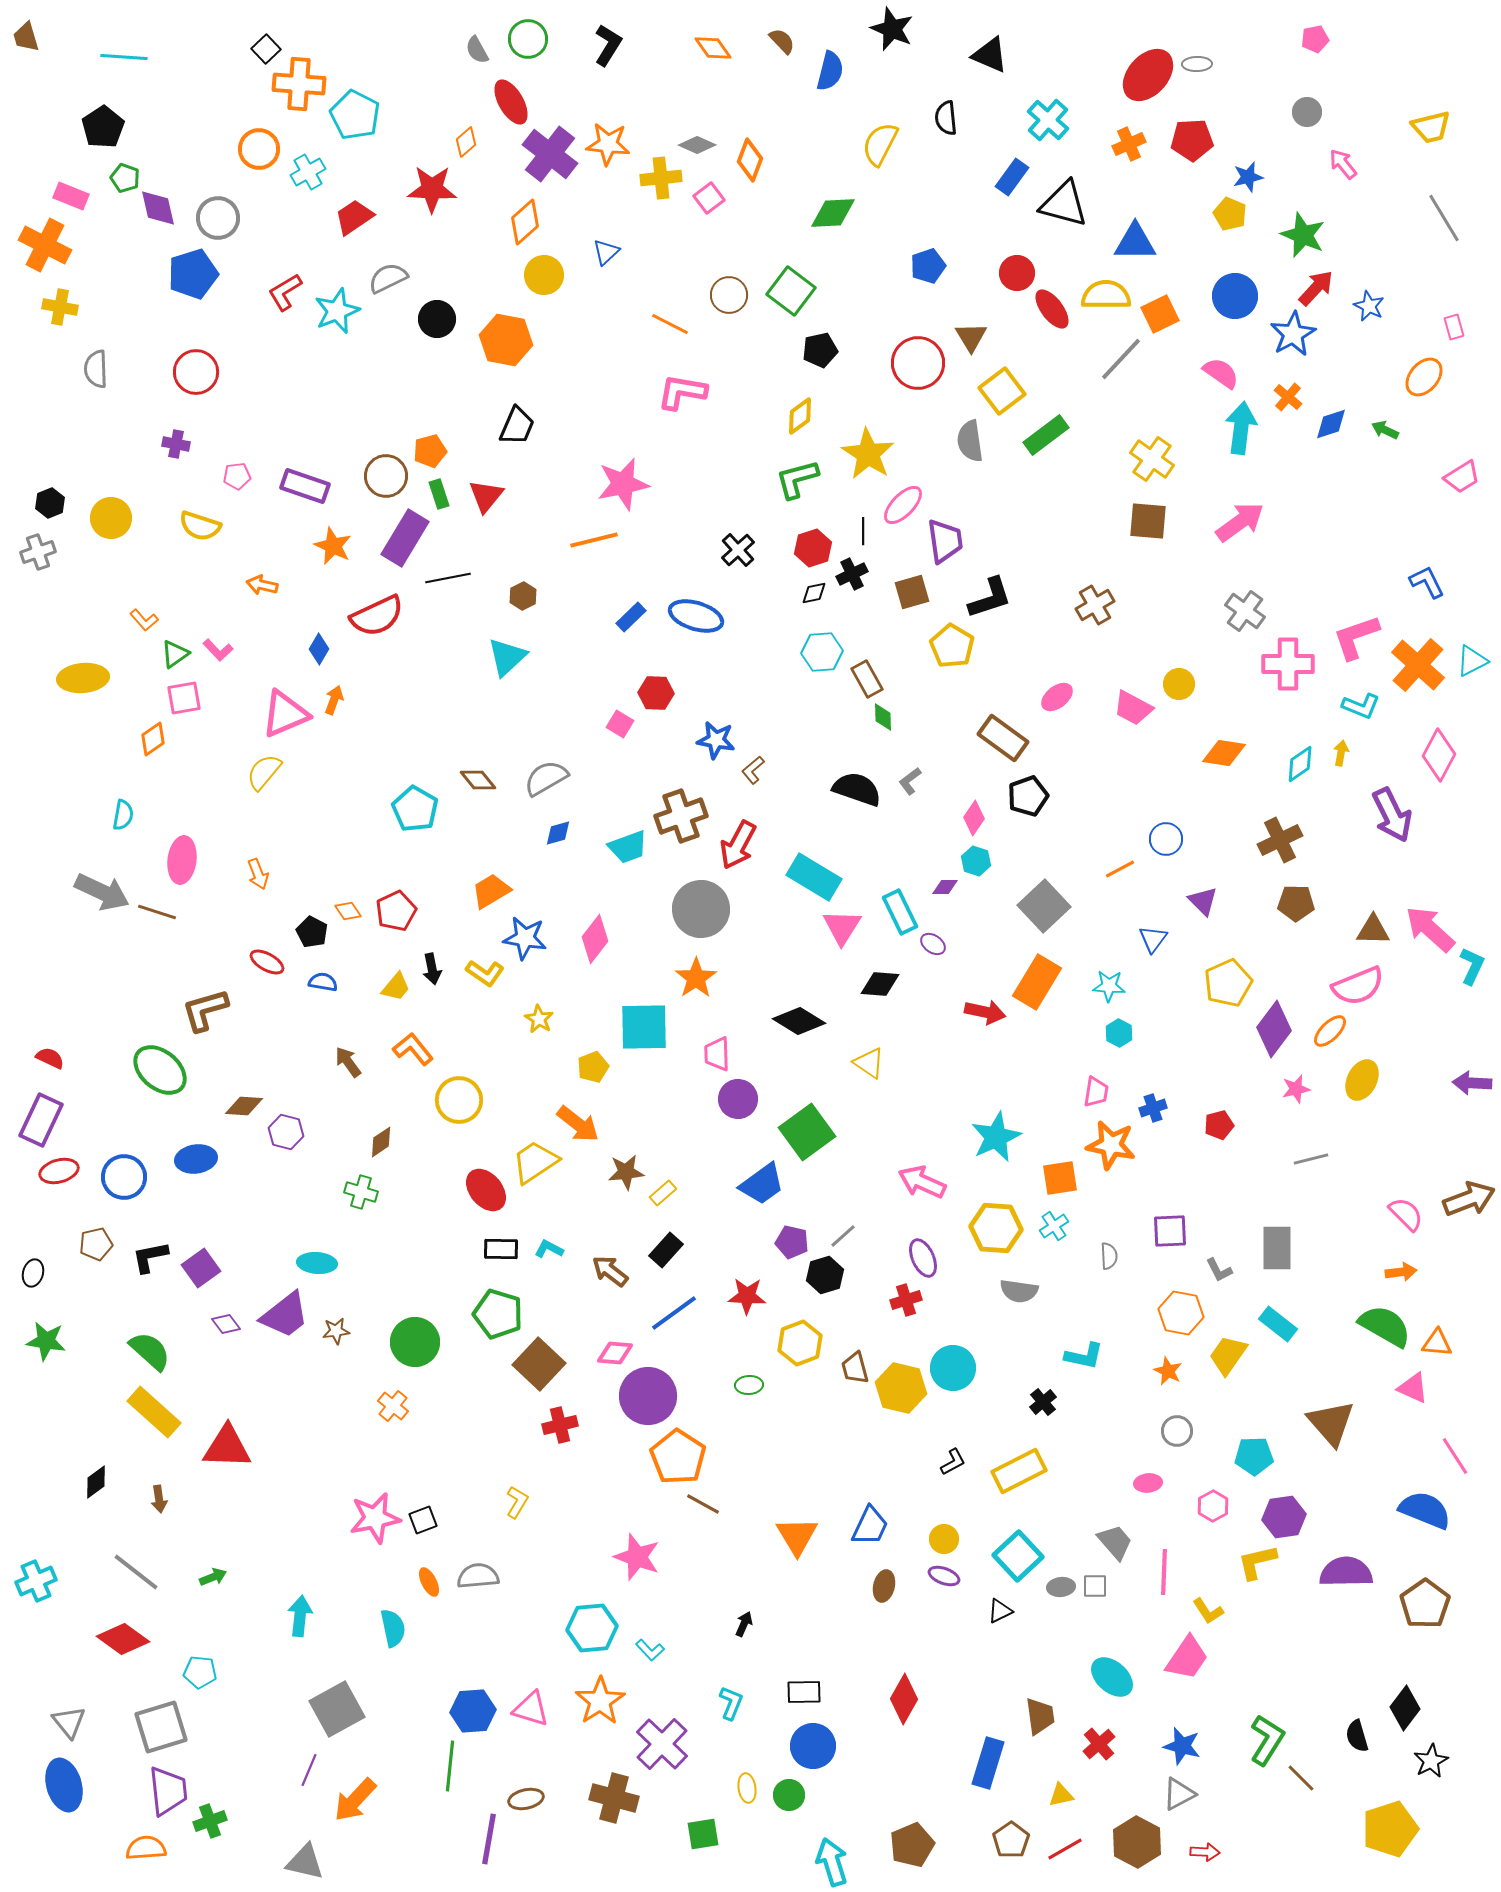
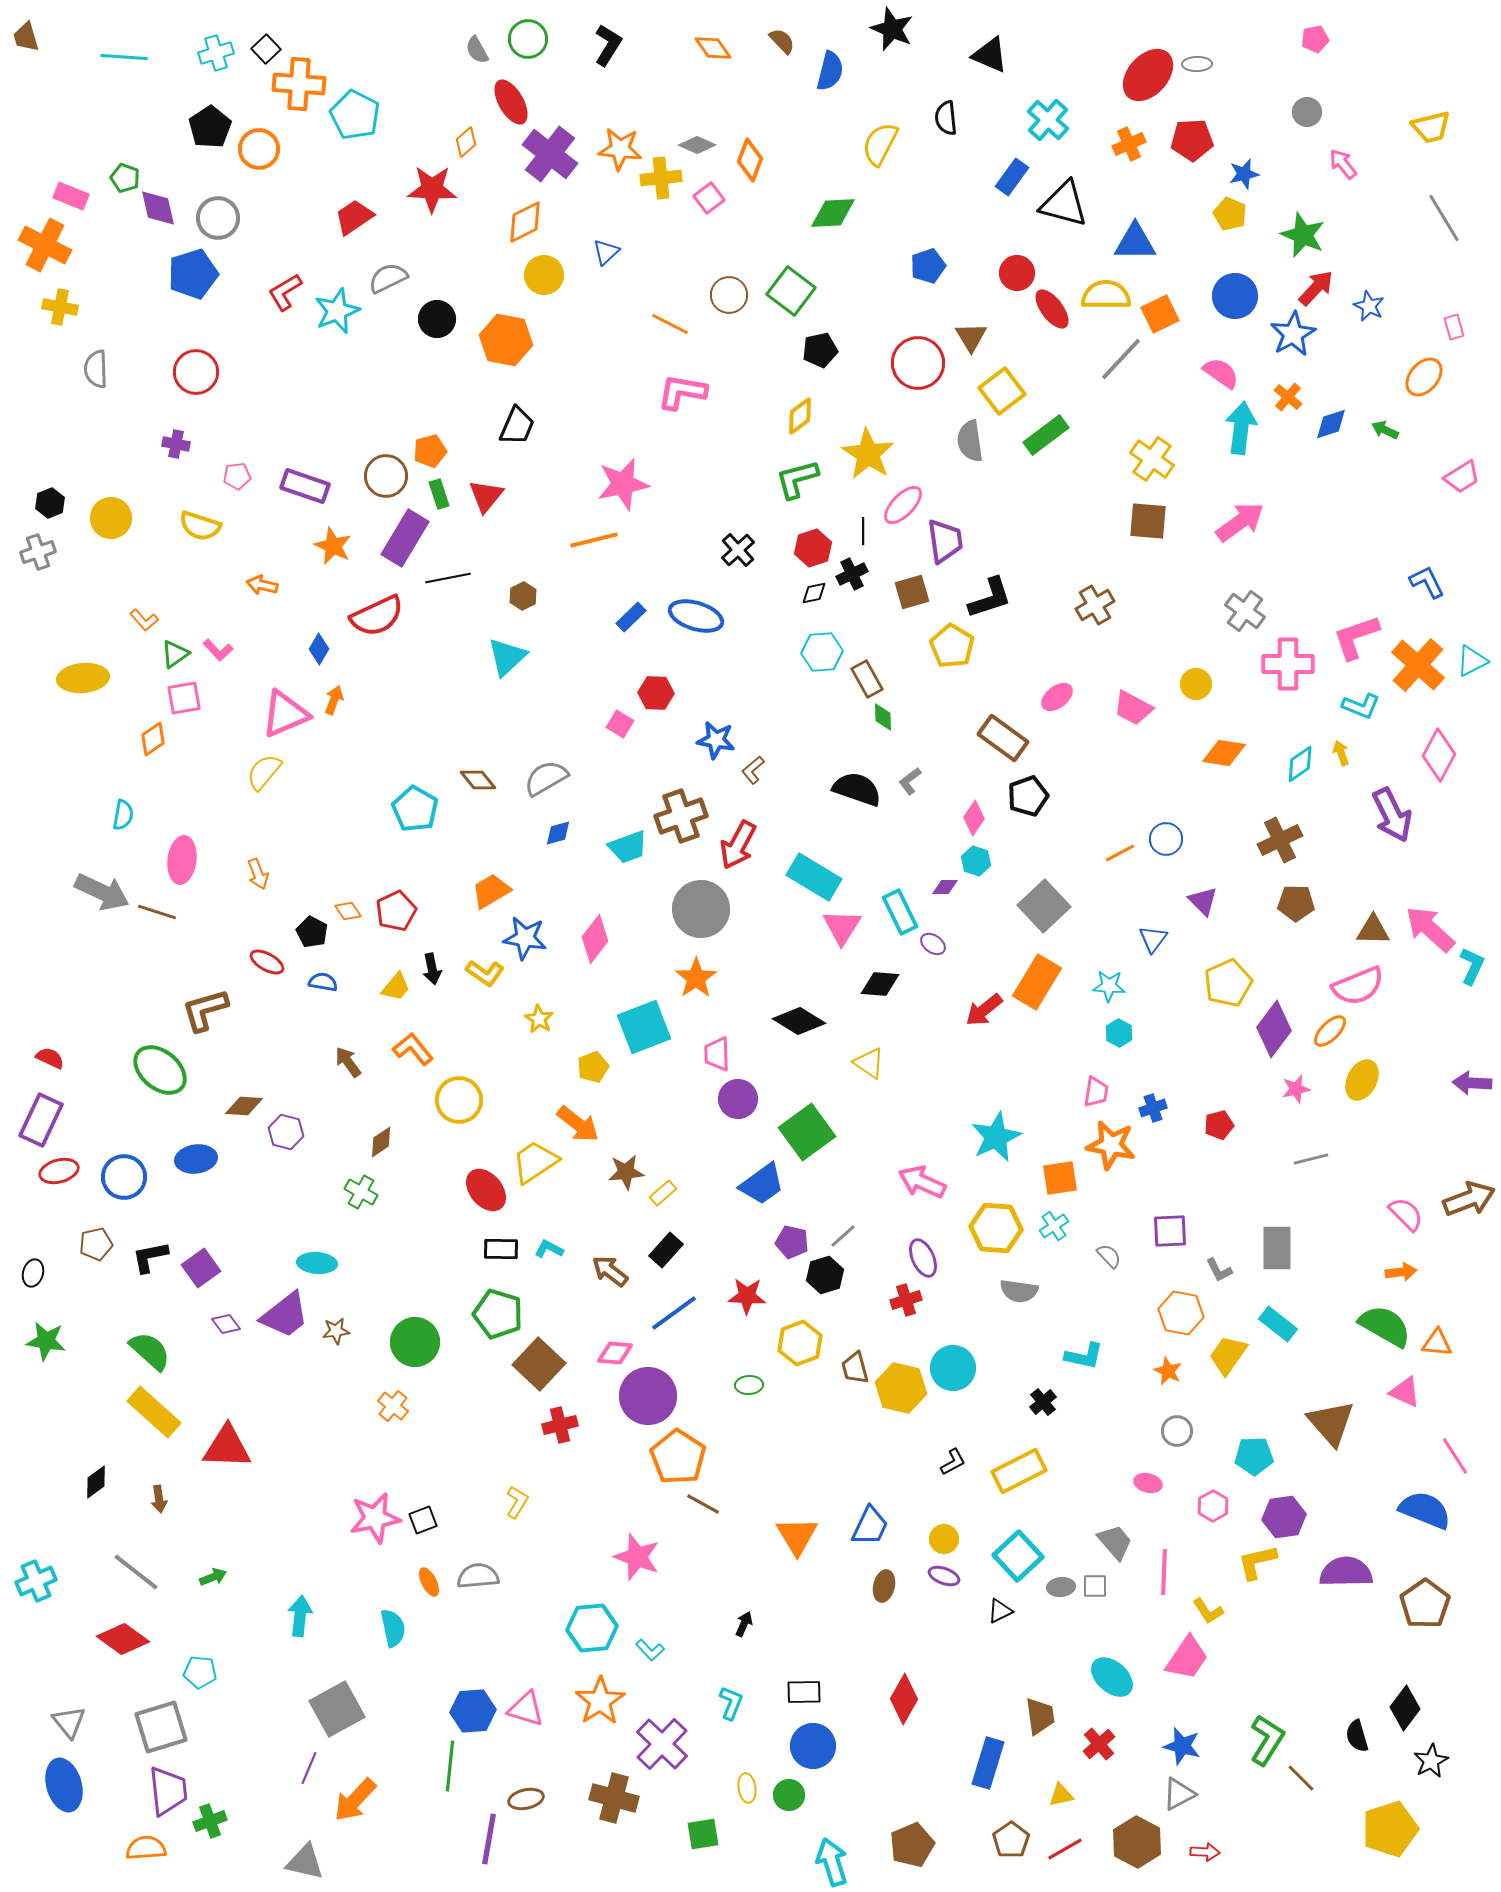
black pentagon at (103, 127): moved 107 px right
orange star at (608, 144): moved 12 px right, 5 px down
cyan cross at (308, 172): moved 92 px left, 119 px up; rotated 12 degrees clockwise
blue star at (1248, 177): moved 4 px left, 3 px up
orange diamond at (525, 222): rotated 15 degrees clockwise
yellow circle at (1179, 684): moved 17 px right
yellow arrow at (1341, 753): rotated 30 degrees counterclockwise
orange line at (1120, 869): moved 16 px up
red arrow at (985, 1012): moved 1 px left, 2 px up; rotated 129 degrees clockwise
cyan square at (644, 1027): rotated 20 degrees counterclockwise
green cross at (361, 1192): rotated 12 degrees clockwise
gray semicircle at (1109, 1256): rotated 40 degrees counterclockwise
pink triangle at (1413, 1388): moved 8 px left, 4 px down
pink ellipse at (1148, 1483): rotated 20 degrees clockwise
pink triangle at (531, 1709): moved 5 px left
purple line at (309, 1770): moved 2 px up
